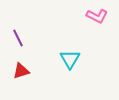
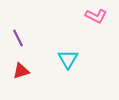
pink L-shape: moved 1 px left
cyan triangle: moved 2 px left
